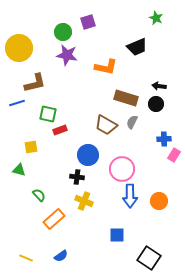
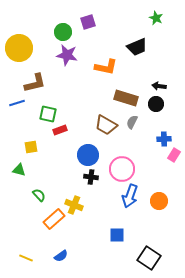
black cross: moved 14 px right
blue arrow: rotated 20 degrees clockwise
yellow cross: moved 10 px left, 4 px down
